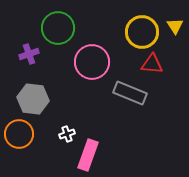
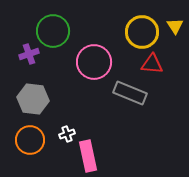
green circle: moved 5 px left, 3 px down
pink circle: moved 2 px right
orange circle: moved 11 px right, 6 px down
pink rectangle: moved 1 px down; rotated 32 degrees counterclockwise
